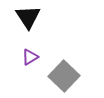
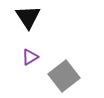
gray square: rotated 8 degrees clockwise
